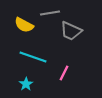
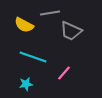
pink line: rotated 14 degrees clockwise
cyan star: rotated 24 degrees clockwise
